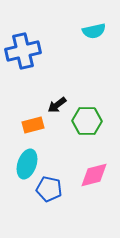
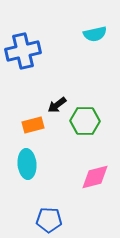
cyan semicircle: moved 1 px right, 3 px down
green hexagon: moved 2 px left
cyan ellipse: rotated 24 degrees counterclockwise
pink diamond: moved 1 px right, 2 px down
blue pentagon: moved 31 px down; rotated 10 degrees counterclockwise
